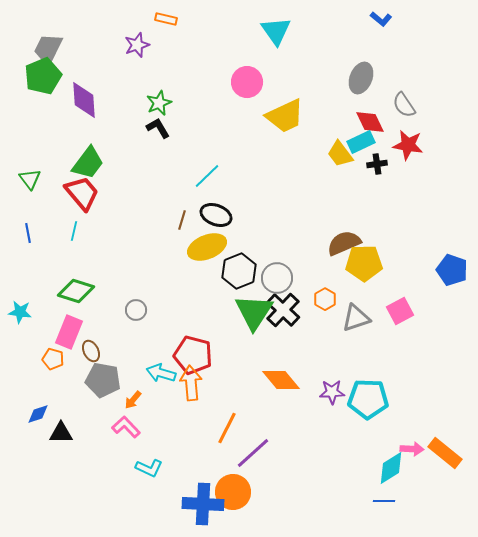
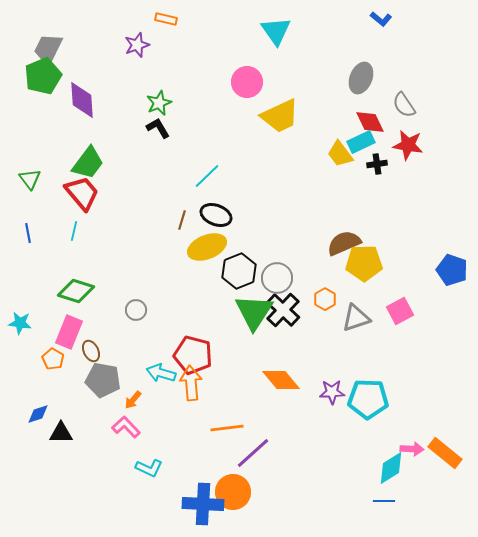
purple diamond at (84, 100): moved 2 px left
yellow trapezoid at (285, 116): moved 5 px left
cyan star at (20, 312): moved 11 px down
orange pentagon at (53, 359): rotated 15 degrees clockwise
orange line at (227, 428): rotated 56 degrees clockwise
